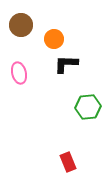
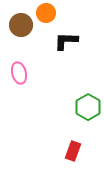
orange circle: moved 8 px left, 26 px up
black L-shape: moved 23 px up
green hexagon: rotated 25 degrees counterclockwise
red rectangle: moved 5 px right, 11 px up; rotated 42 degrees clockwise
